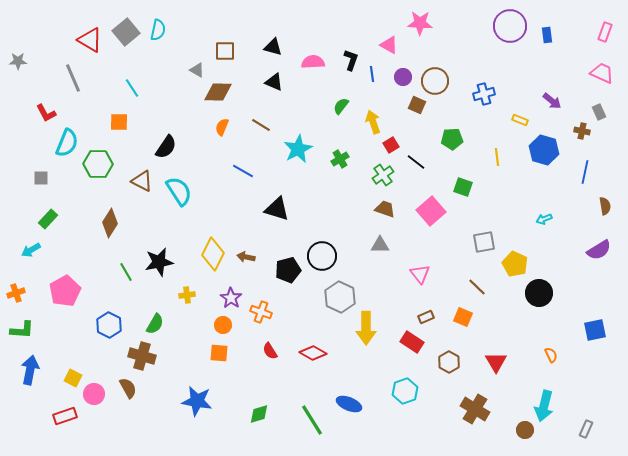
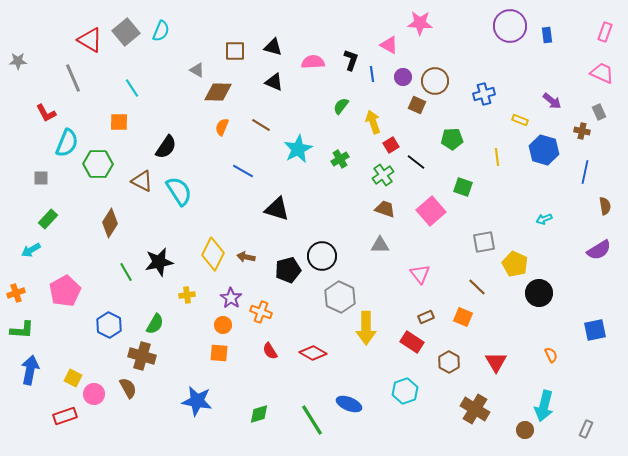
cyan semicircle at (158, 30): moved 3 px right, 1 px down; rotated 10 degrees clockwise
brown square at (225, 51): moved 10 px right
